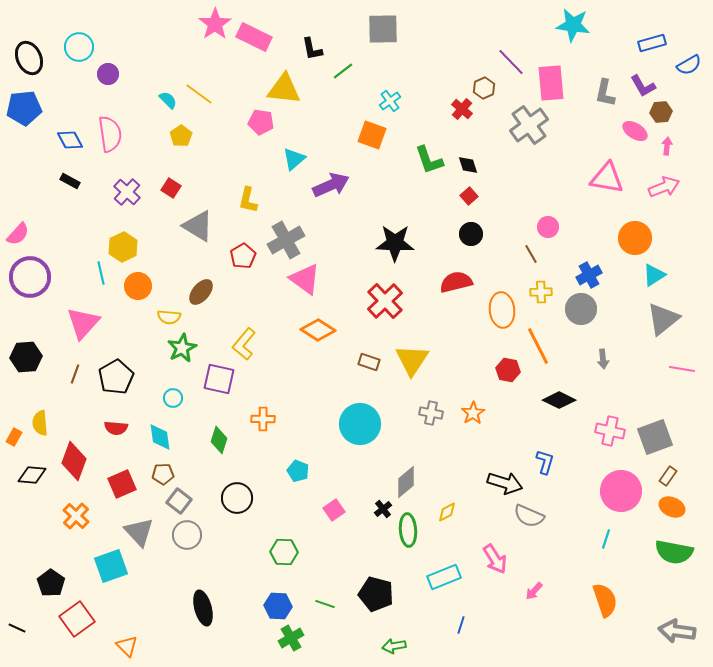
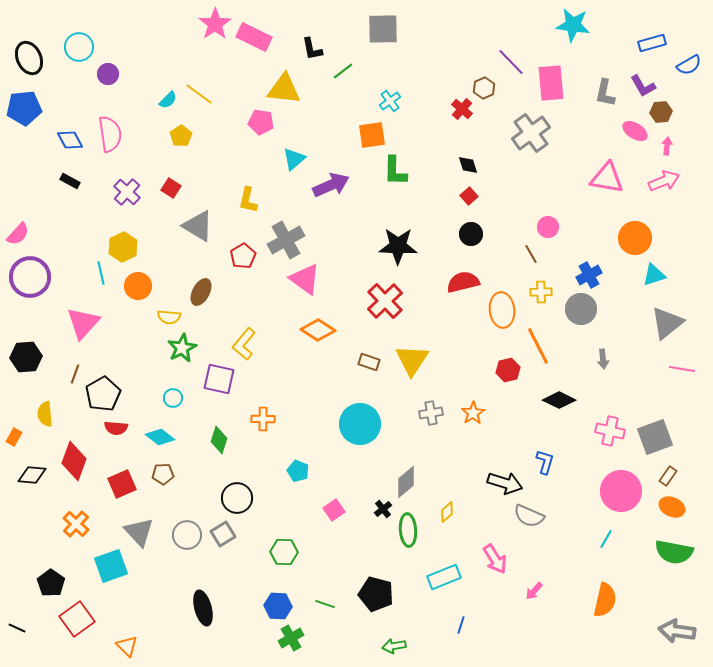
cyan semicircle at (168, 100): rotated 90 degrees clockwise
gray cross at (529, 125): moved 2 px right, 8 px down
orange square at (372, 135): rotated 28 degrees counterclockwise
green L-shape at (429, 160): moved 34 px left, 11 px down; rotated 20 degrees clockwise
pink arrow at (664, 187): moved 6 px up
black star at (395, 243): moved 3 px right, 3 px down
cyan triangle at (654, 275): rotated 15 degrees clockwise
red semicircle at (456, 282): moved 7 px right
brown ellipse at (201, 292): rotated 12 degrees counterclockwise
gray triangle at (663, 319): moved 4 px right, 4 px down
red hexagon at (508, 370): rotated 25 degrees counterclockwise
black pentagon at (116, 377): moved 13 px left, 17 px down
gray cross at (431, 413): rotated 20 degrees counterclockwise
yellow semicircle at (40, 423): moved 5 px right, 9 px up
cyan diamond at (160, 437): rotated 44 degrees counterclockwise
gray square at (179, 501): moved 44 px right, 33 px down; rotated 20 degrees clockwise
yellow diamond at (447, 512): rotated 15 degrees counterclockwise
orange cross at (76, 516): moved 8 px down
cyan line at (606, 539): rotated 12 degrees clockwise
orange semicircle at (605, 600): rotated 32 degrees clockwise
